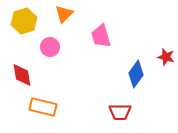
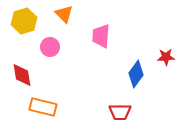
orange triangle: rotated 30 degrees counterclockwise
pink trapezoid: rotated 20 degrees clockwise
red star: rotated 18 degrees counterclockwise
